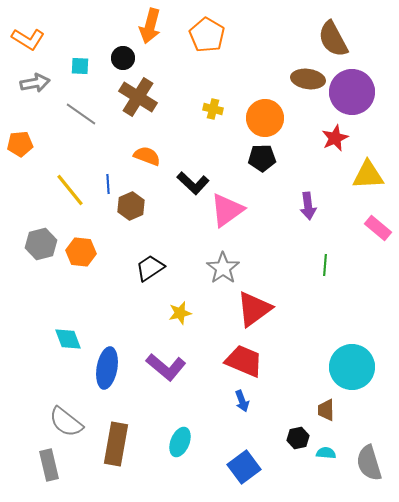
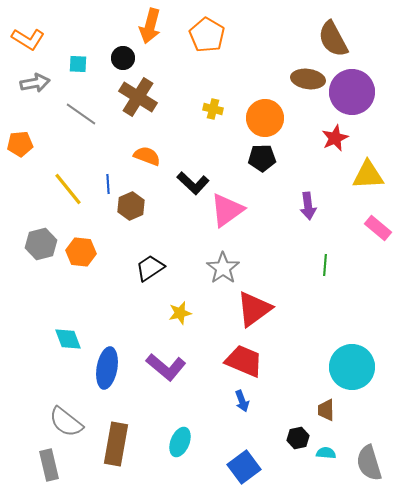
cyan square at (80, 66): moved 2 px left, 2 px up
yellow line at (70, 190): moved 2 px left, 1 px up
